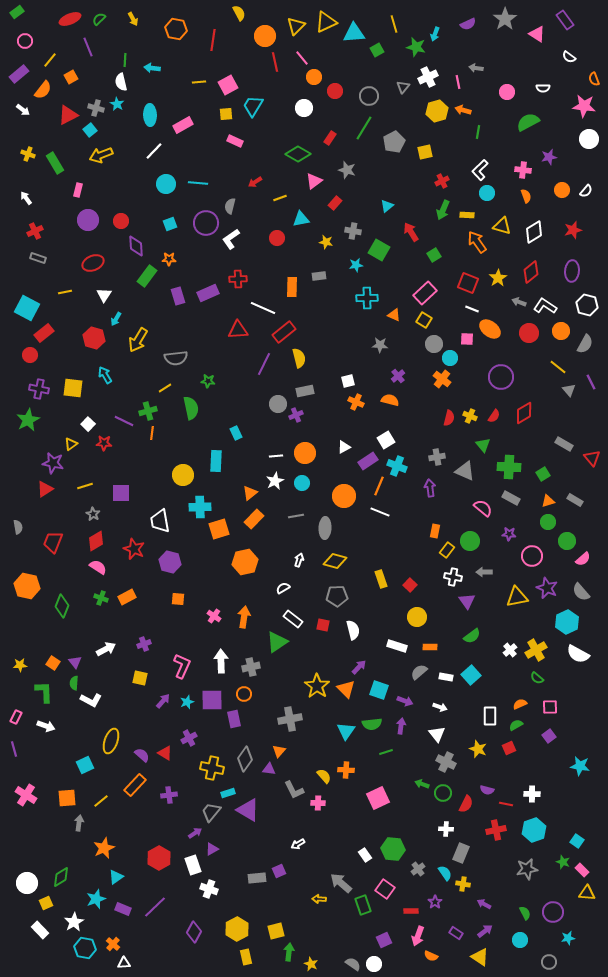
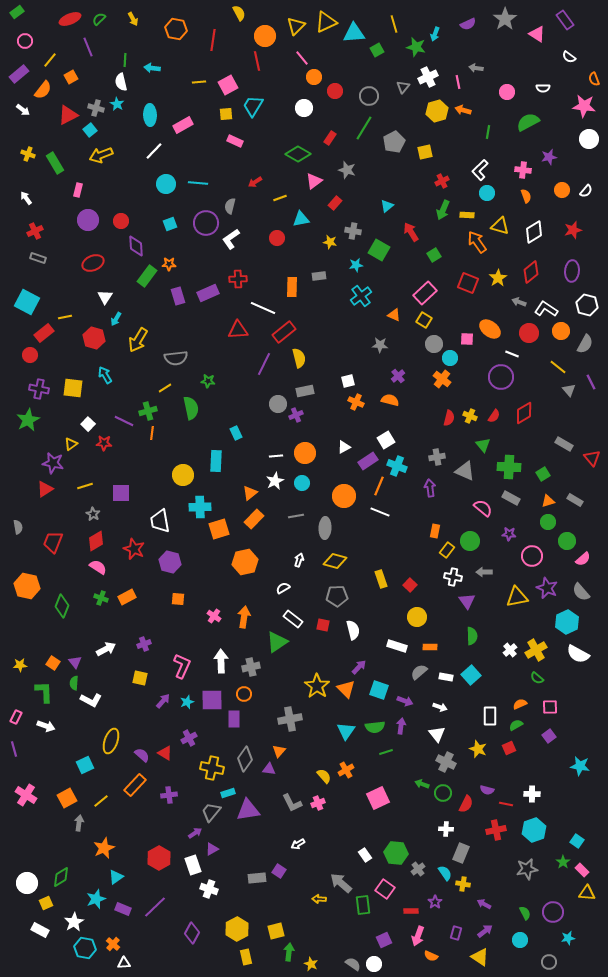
red line at (275, 62): moved 18 px left, 1 px up
green line at (478, 132): moved 10 px right
yellow triangle at (502, 226): moved 2 px left
yellow star at (326, 242): moved 4 px right
orange star at (169, 259): moved 5 px down
yellow line at (65, 292): moved 25 px down
white triangle at (104, 295): moved 1 px right, 2 px down
cyan cross at (367, 298): moved 6 px left, 2 px up; rotated 35 degrees counterclockwise
white L-shape at (545, 306): moved 1 px right, 3 px down
cyan square at (27, 308): moved 6 px up
white line at (472, 309): moved 40 px right, 45 px down
green semicircle at (472, 636): rotated 54 degrees counterclockwise
purple rectangle at (234, 719): rotated 12 degrees clockwise
green semicircle at (372, 724): moved 3 px right, 3 px down
orange cross at (346, 770): rotated 35 degrees counterclockwise
gray L-shape at (294, 790): moved 2 px left, 13 px down
orange square at (67, 798): rotated 24 degrees counterclockwise
pink cross at (318, 803): rotated 24 degrees counterclockwise
purple triangle at (248, 810): rotated 40 degrees counterclockwise
green hexagon at (393, 849): moved 3 px right, 4 px down
green star at (563, 862): rotated 16 degrees clockwise
purple square at (279, 871): rotated 32 degrees counterclockwise
green rectangle at (363, 905): rotated 12 degrees clockwise
white rectangle at (40, 930): rotated 18 degrees counterclockwise
purple diamond at (194, 932): moved 2 px left, 1 px down
purple rectangle at (456, 933): rotated 72 degrees clockwise
